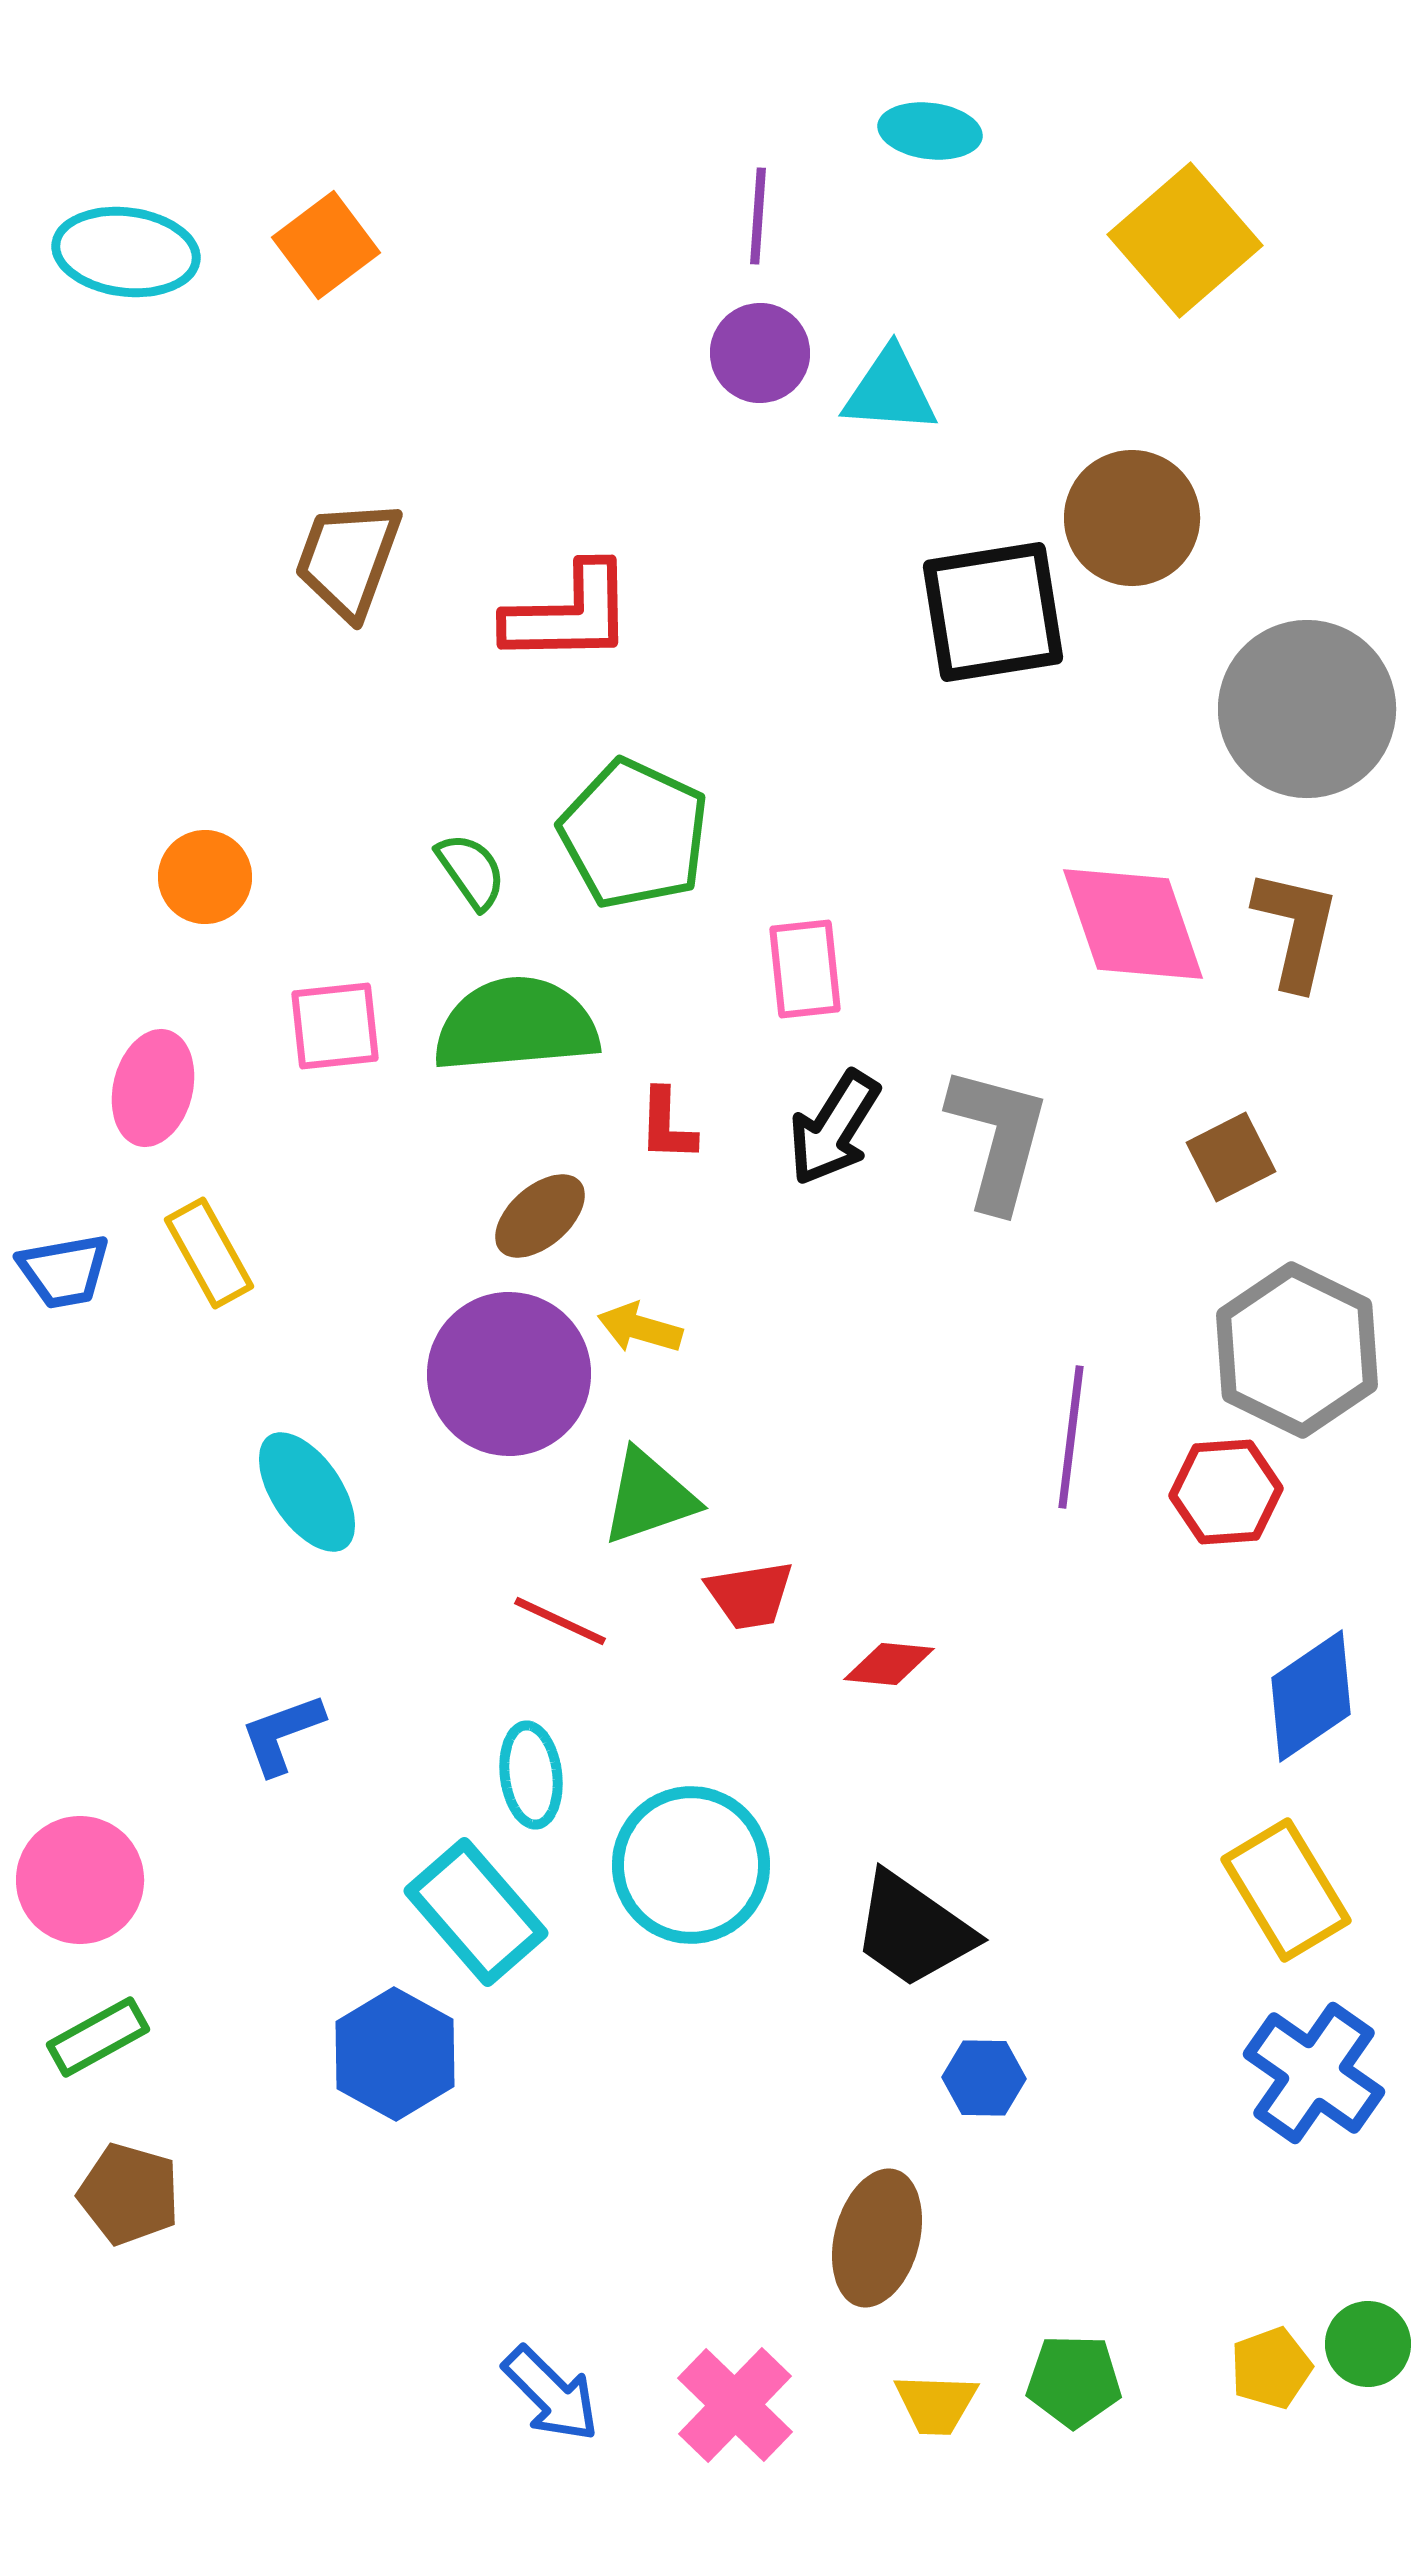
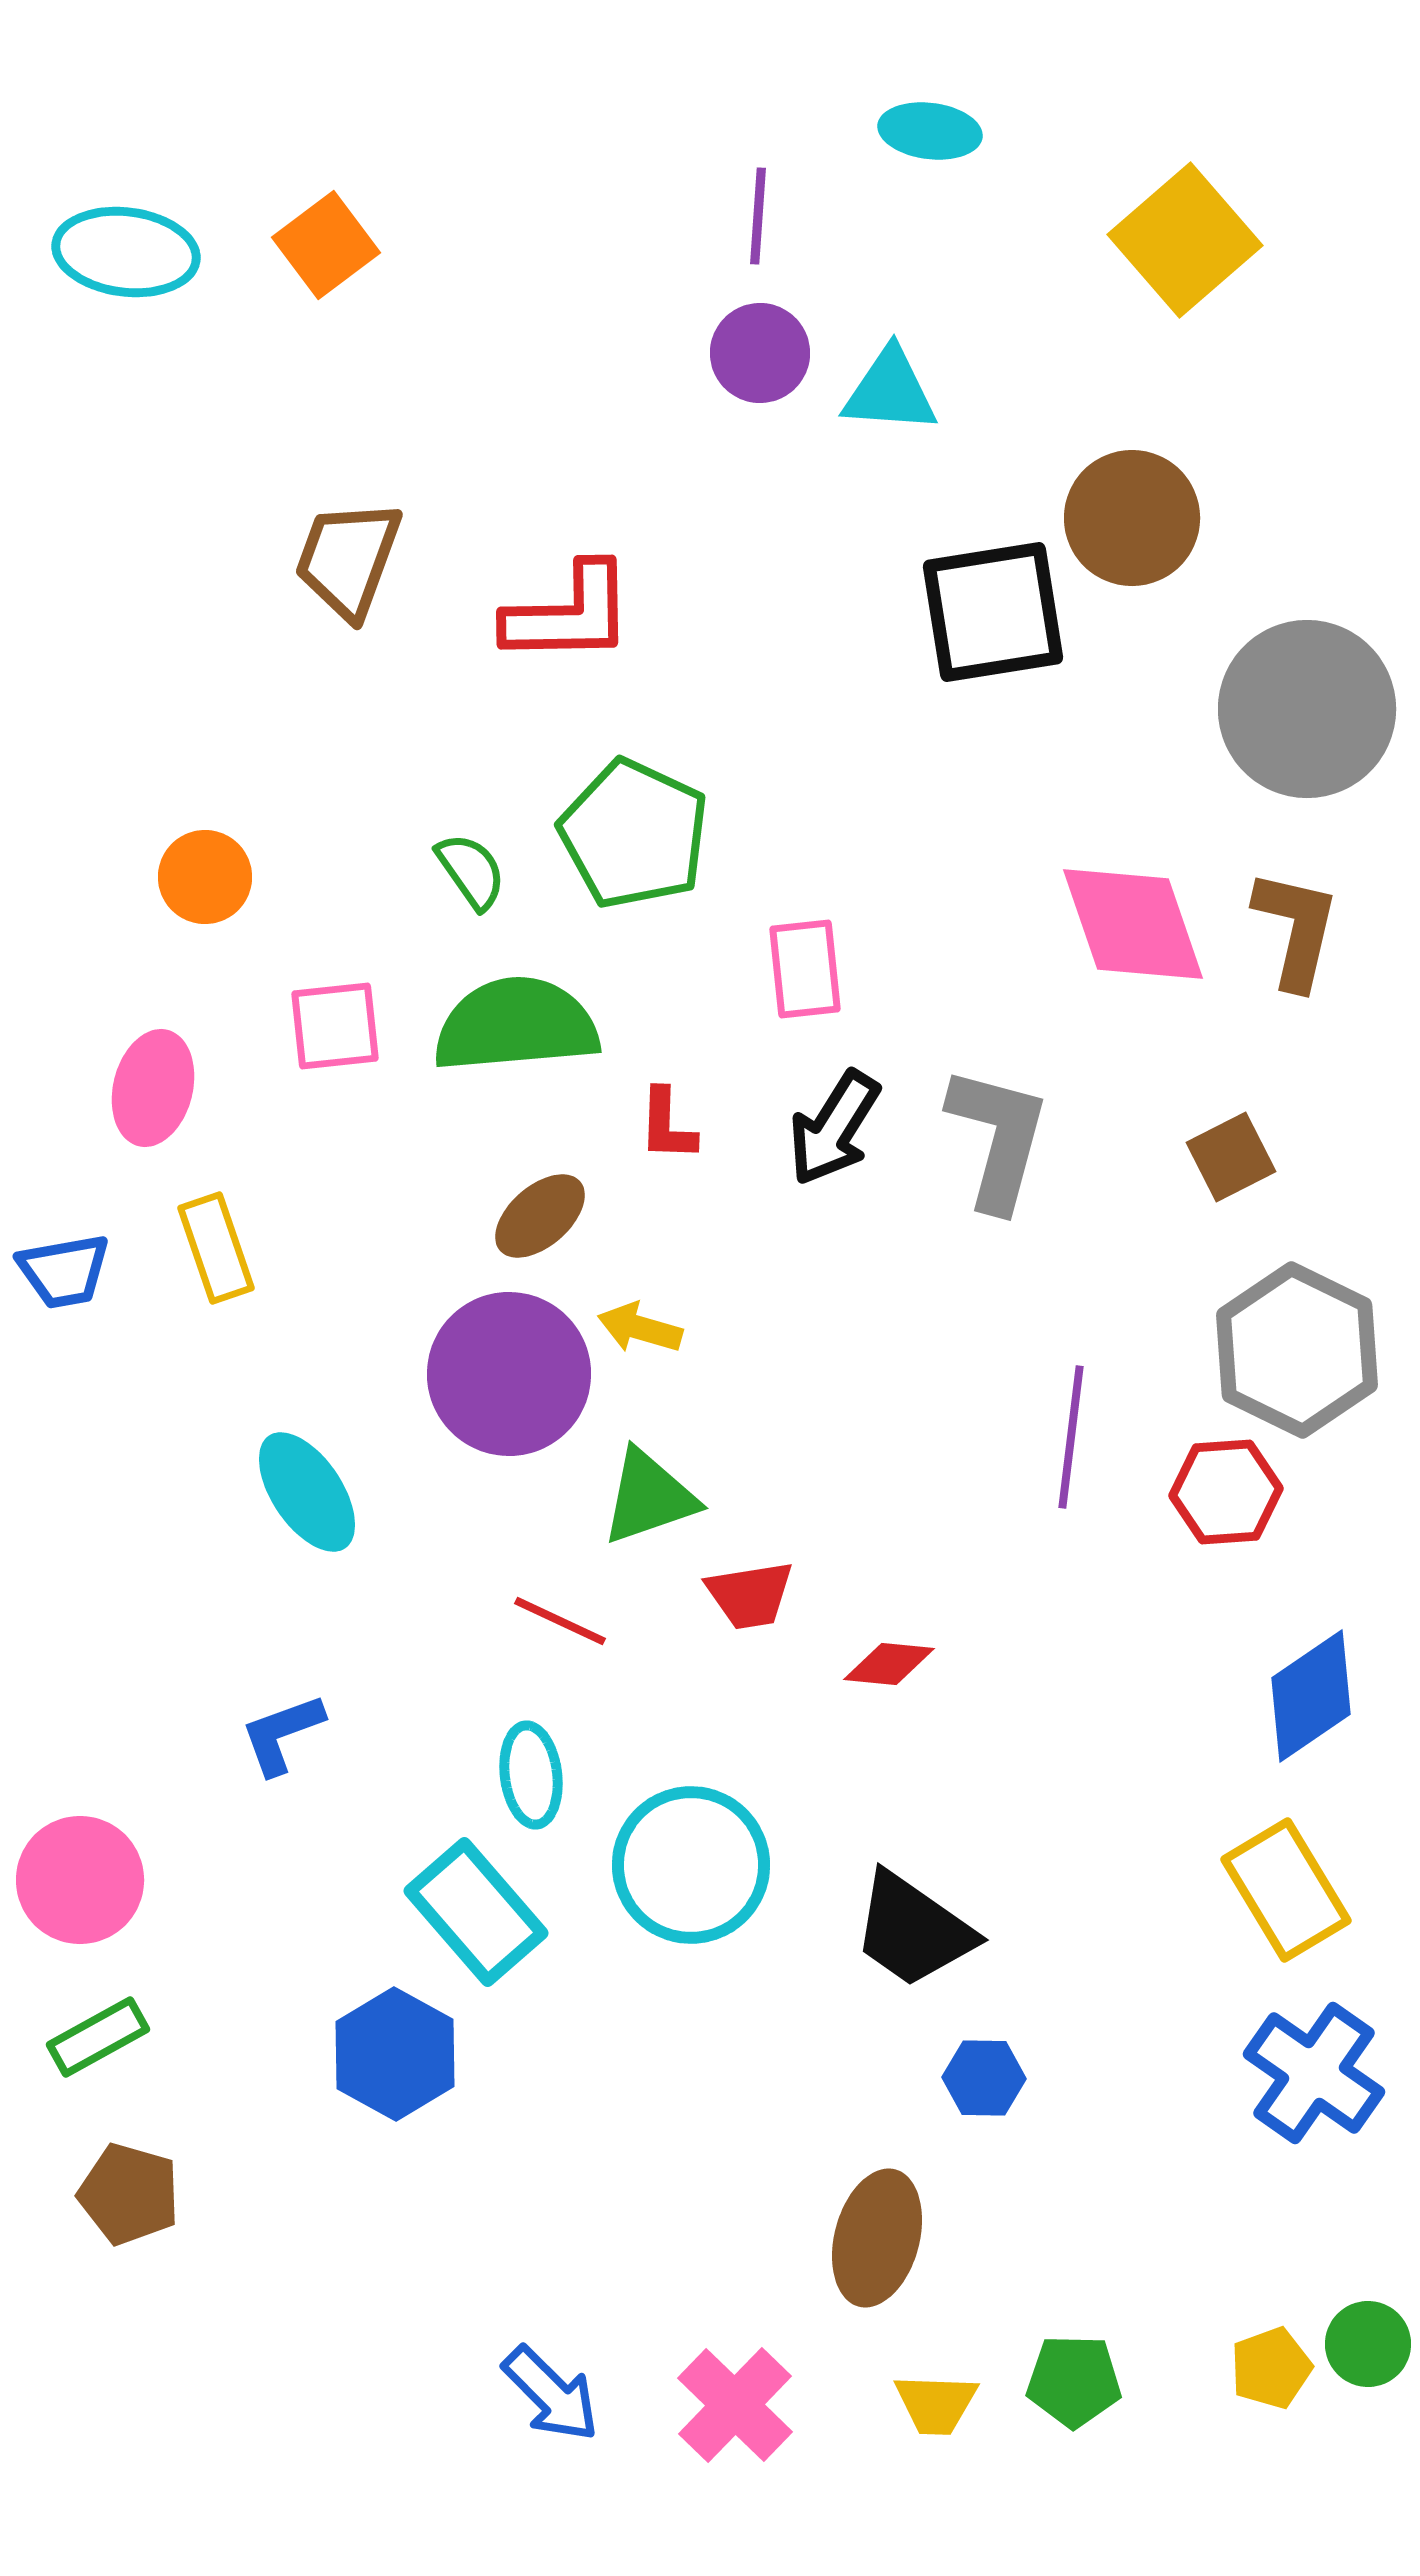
yellow rectangle at (209, 1253): moved 7 px right, 5 px up; rotated 10 degrees clockwise
